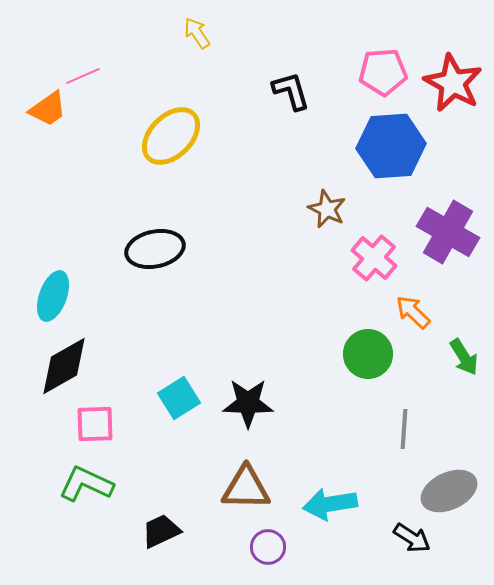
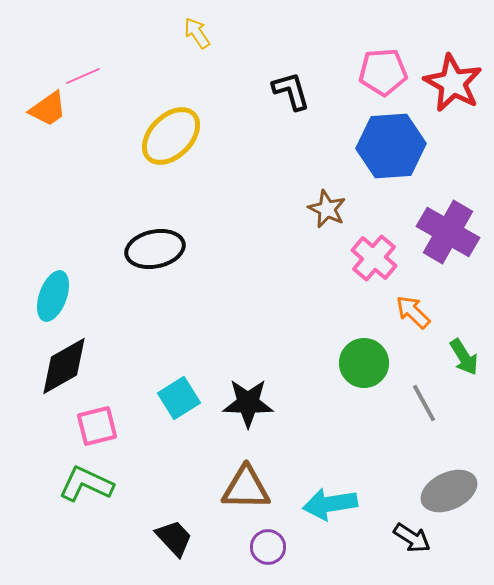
green circle: moved 4 px left, 9 px down
pink square: moved 2 px right, 2 px down; rotated 12 degrees counterclockwise
gray line: moved 20 px right, 26 px up; rotated 33 degrees counterclockwise
black trapezoid: moved 13 px right, 7 px down; rotated 72 degrees clockwise
